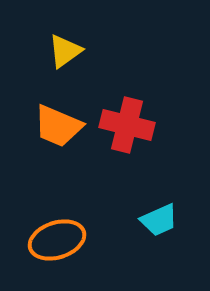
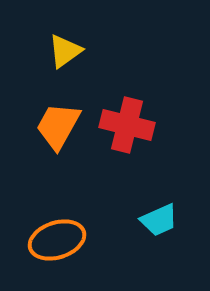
orange trapezoid: rotated 96 degrees clockwise
